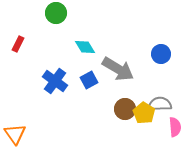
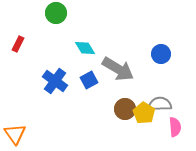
cyan diamond: moved 1 px down
